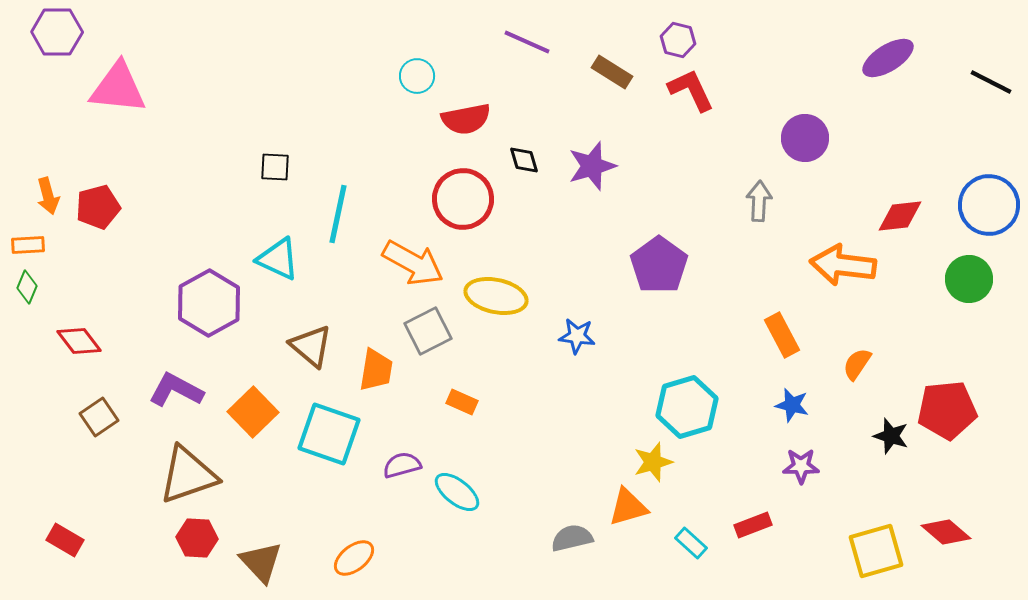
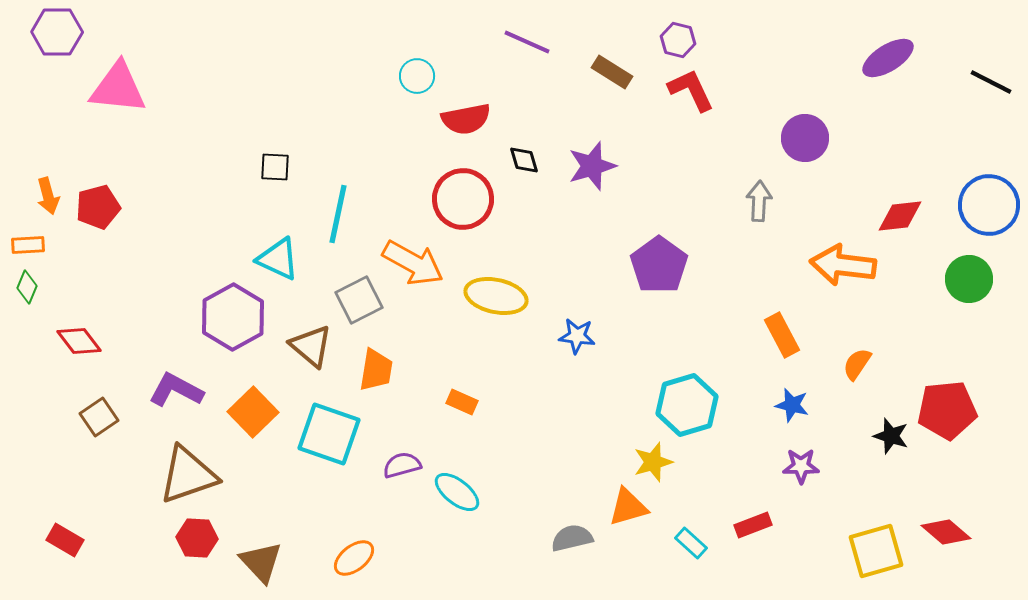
purple hexagon at (209, 303): moved 24 px right, 14 px down
gray square at (428, 331): moved 69 px left, 31 px up
cyan hexagon at (687, 407): moved 2 px up
